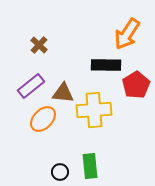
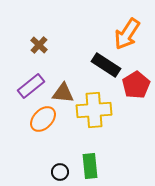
black rectangle: rotated 32 degrees clockwise
